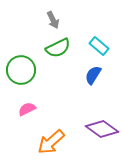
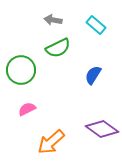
gray arrow: rotated 126 degrees clockwise
cyan rectangle: moved 3 px left, 21 px up
